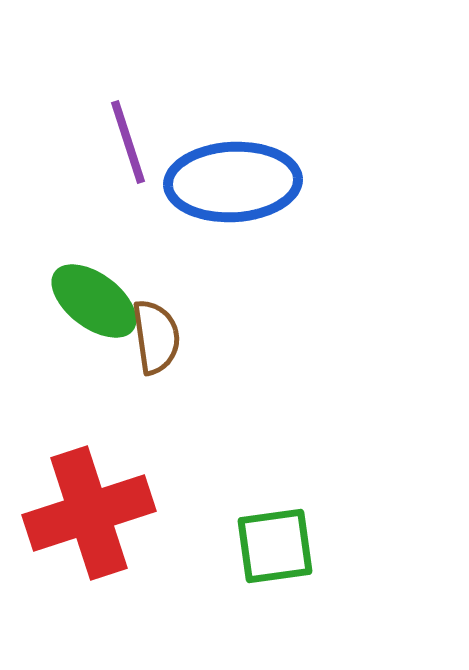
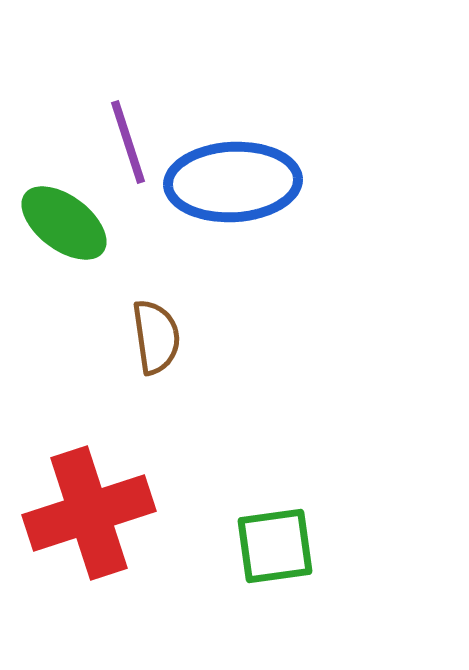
green ellipse: moved 30 px left, 78 px up
